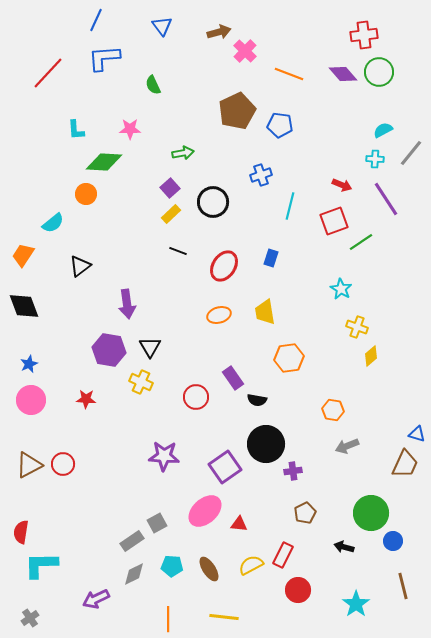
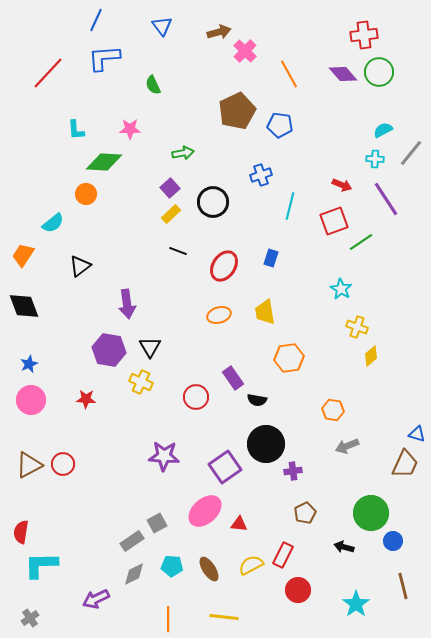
orange line at (289, 74): rotated 40 degrees clockwise
